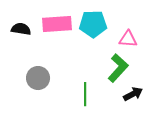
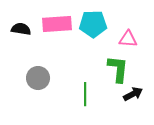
green L-shape: moved 1 px down; rotated 36 degrees counterclockwise
